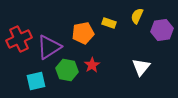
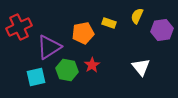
red cross: moved 12 px up
white triangle: rotated 18 degrees counterclockwise
cyan square: moved 4 px up
